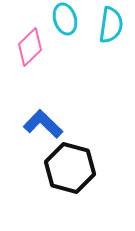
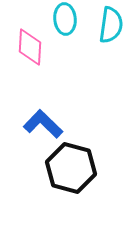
cyan ellipse: rotated 12 degrees clockwise
pink diamond: rotated 42 degrees counterclockwise
black hexagon: moved 1 px right
